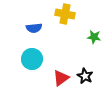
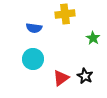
yellow cross: rotated 18 degrees counterclockwise
blue semicircle: rotated 14 degrees clockwise
green star: moved 1 px left, 1 px down; rotated 24 degrees clockwise
cyan circle: moved 1 px right
